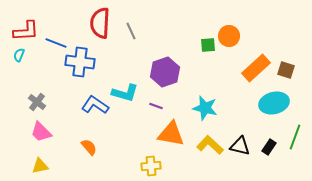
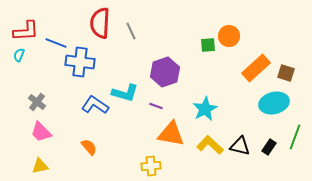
brown square: moved 3 px down
cyan star: moved 1 px down; rotated 30 degrees clockwise
